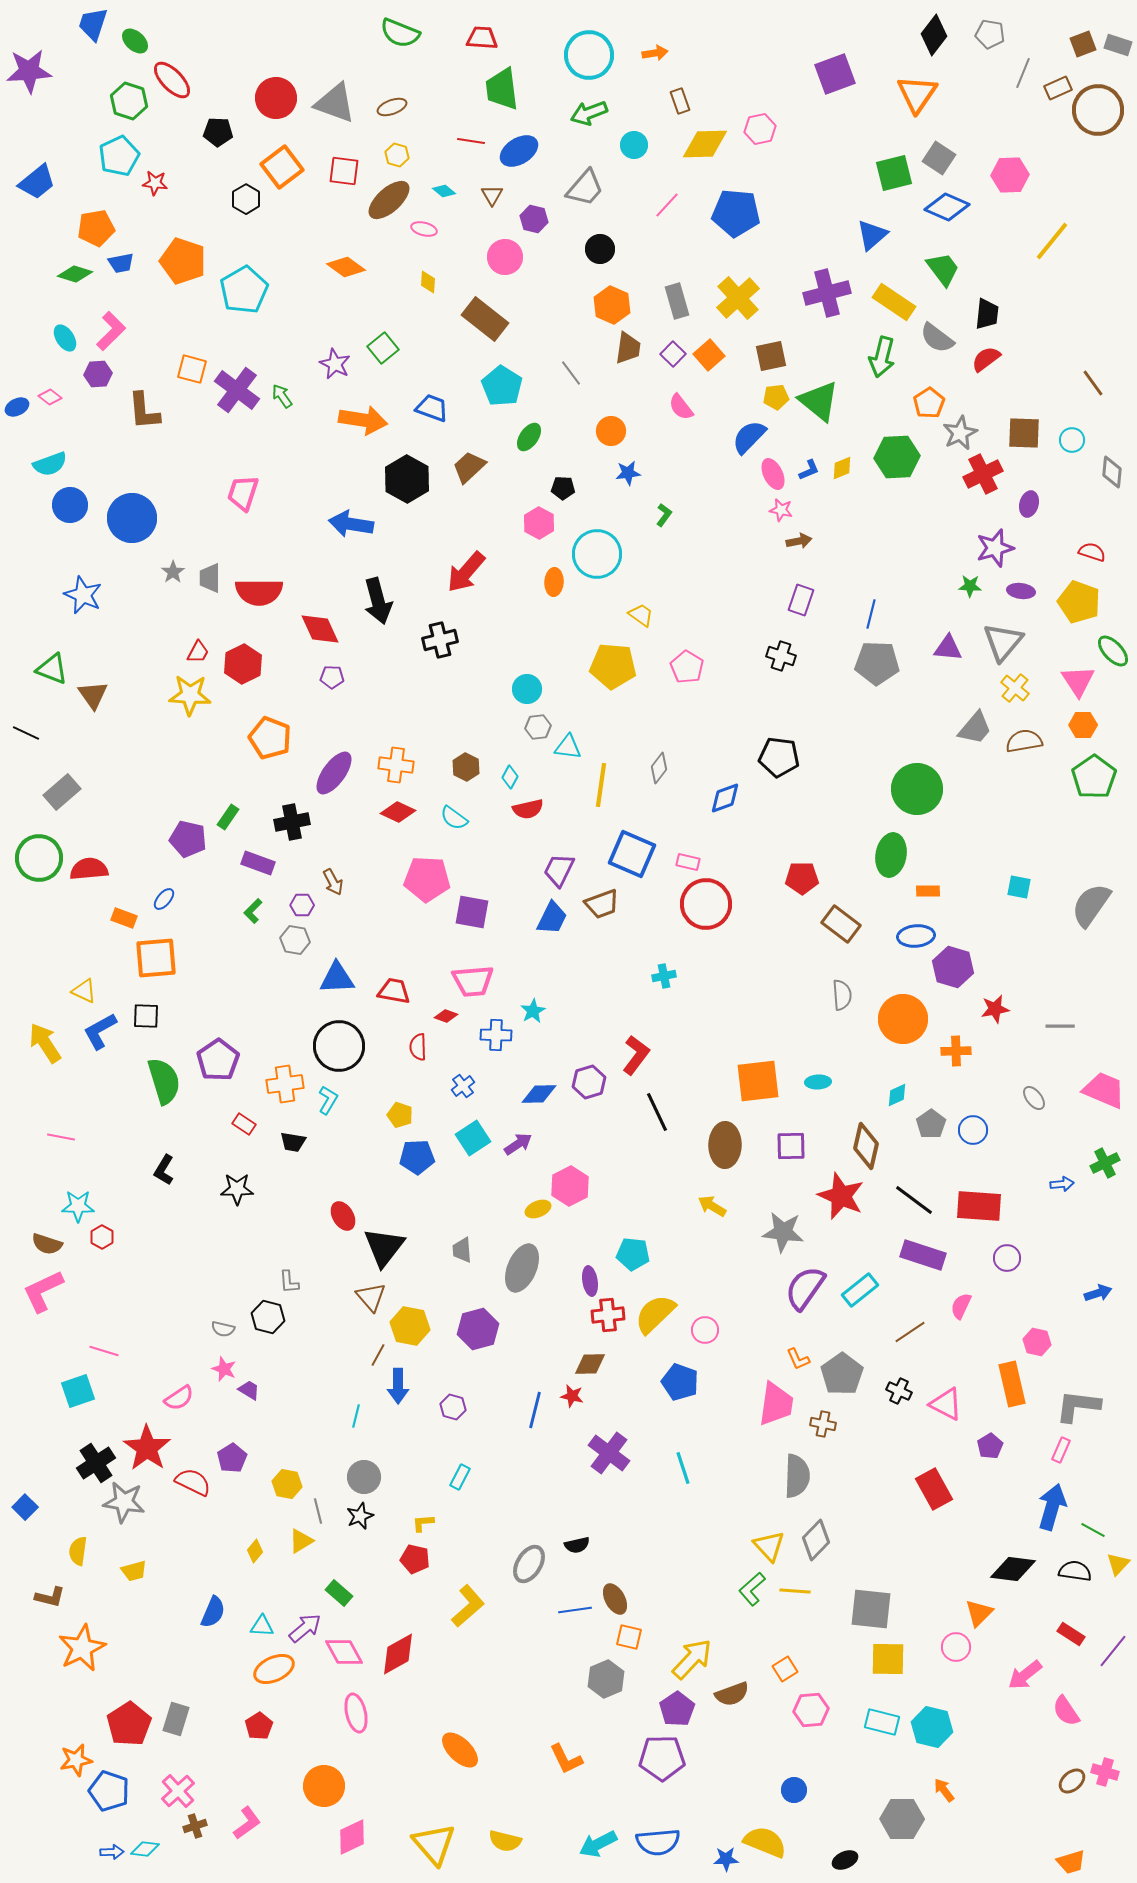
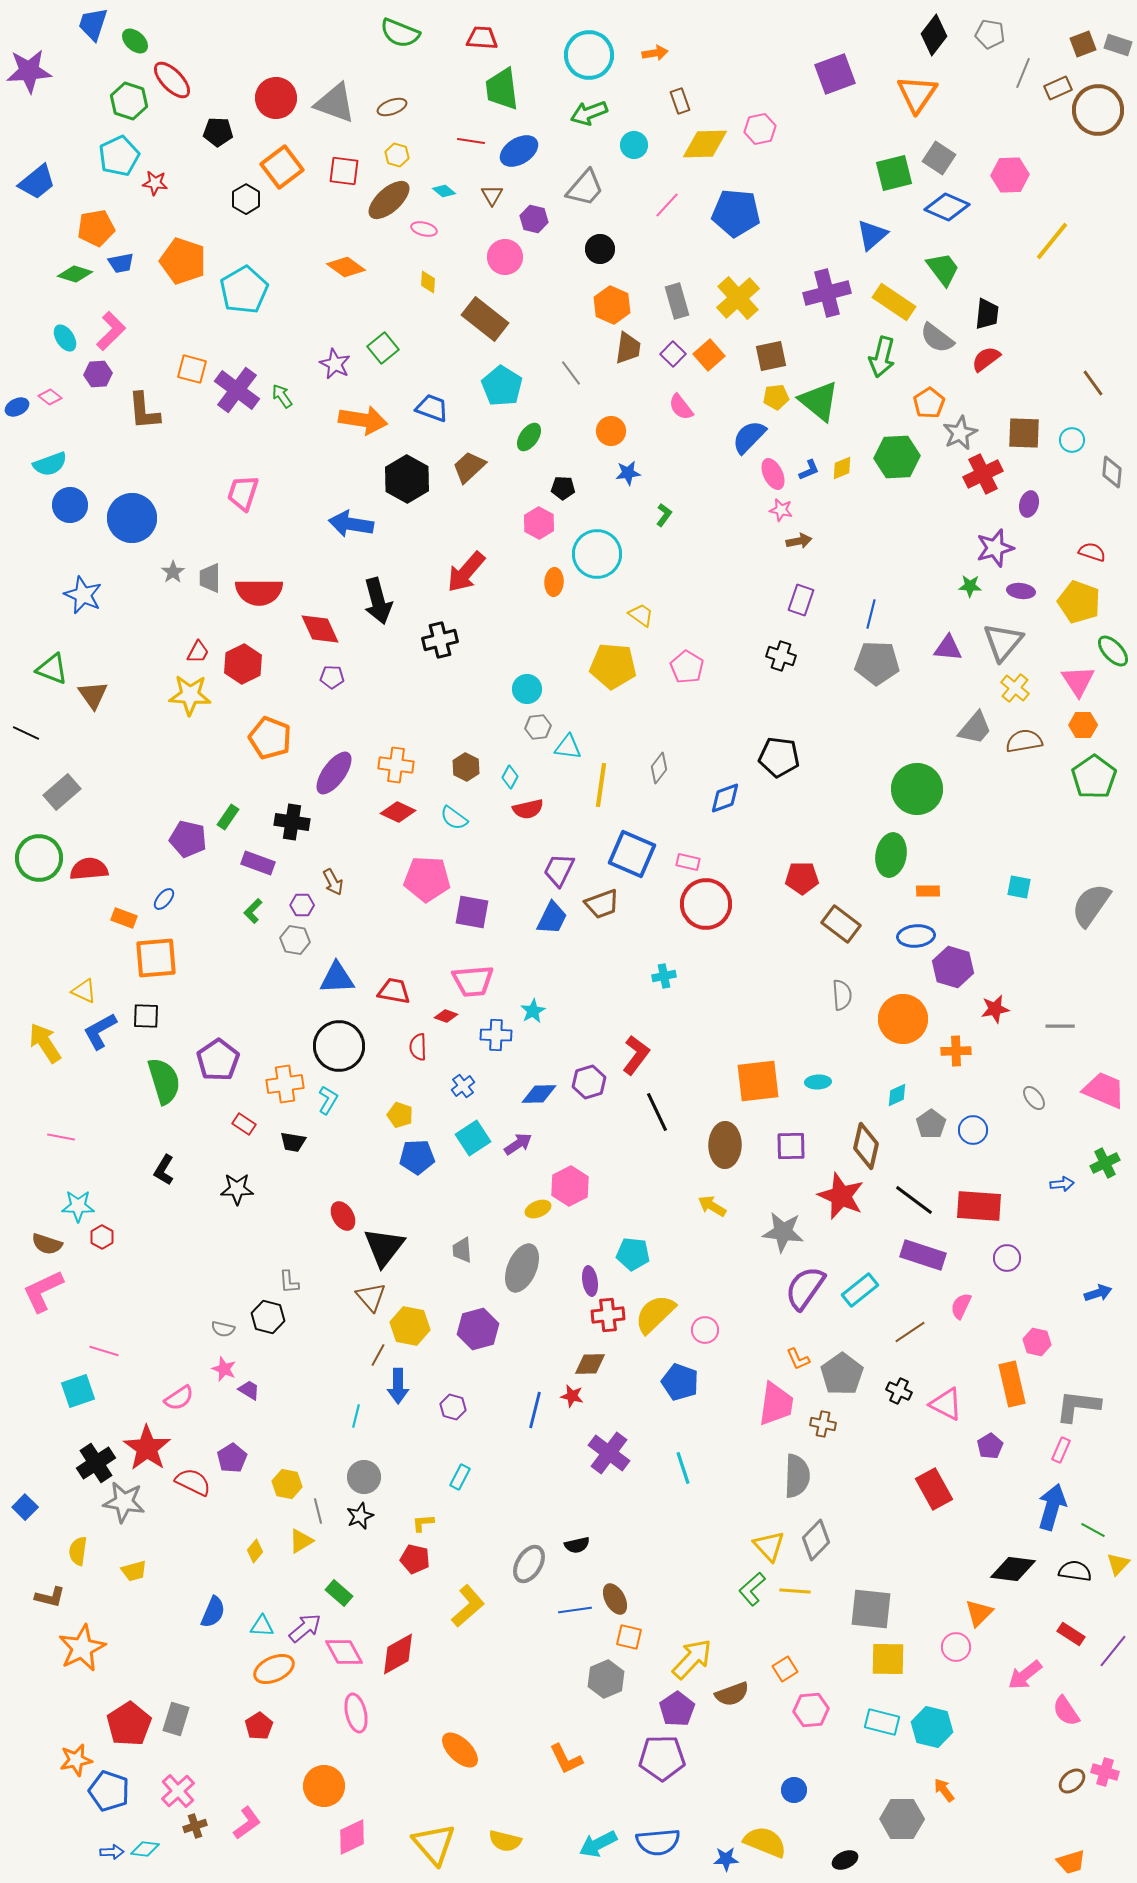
black cross at (292, 822): rotated 20 degrees clockwise
